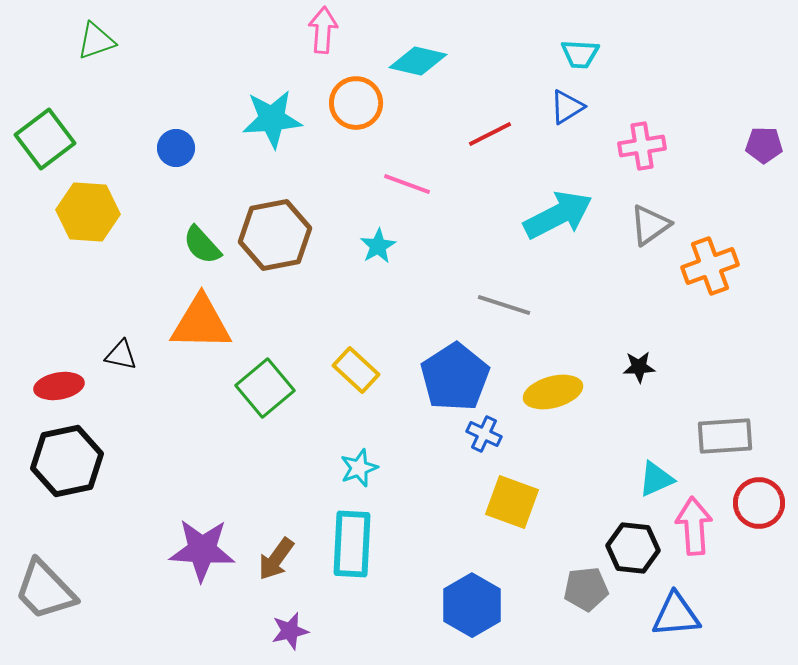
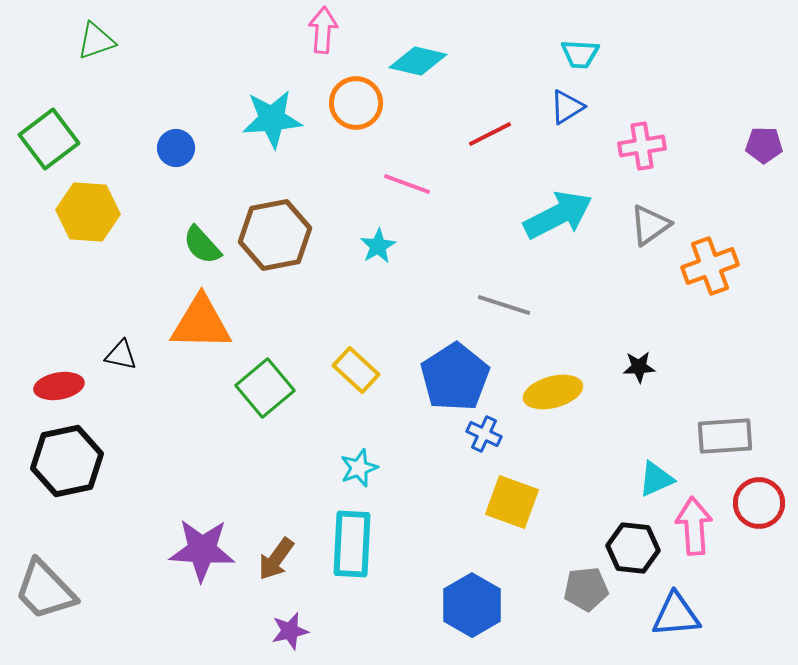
green square at (45, 139): moved 4 px right
